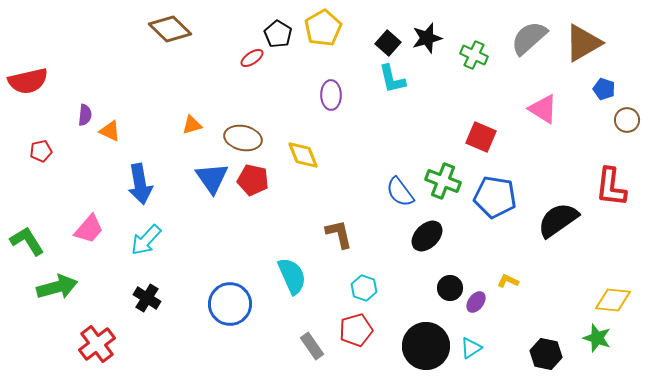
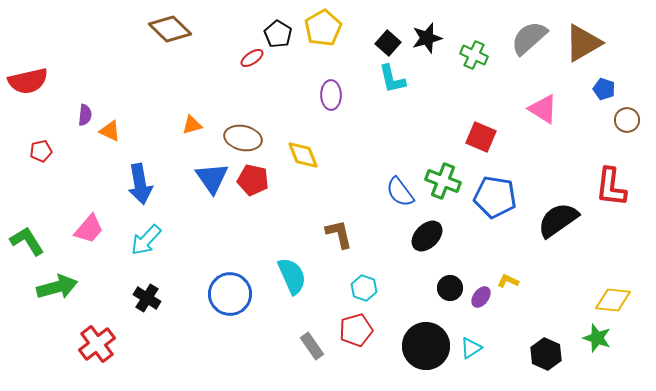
purple ellipse at (476, 302): moved 5 px right, 5 px up
blue circle at (230, 304): moved 10 px up
black hexagon at (546, 354): rotated 12 degrees clockwise
